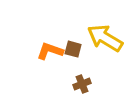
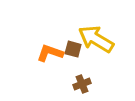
yellow arrow: moved 9 px left, 1 px down
orange L-shape: moved 2 px down
